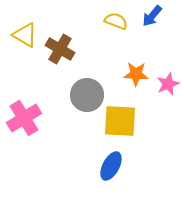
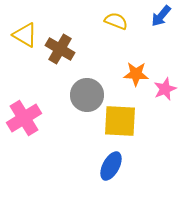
blue arrow: moved 9 px right
pink star: moved 3 px left, 5 px down
